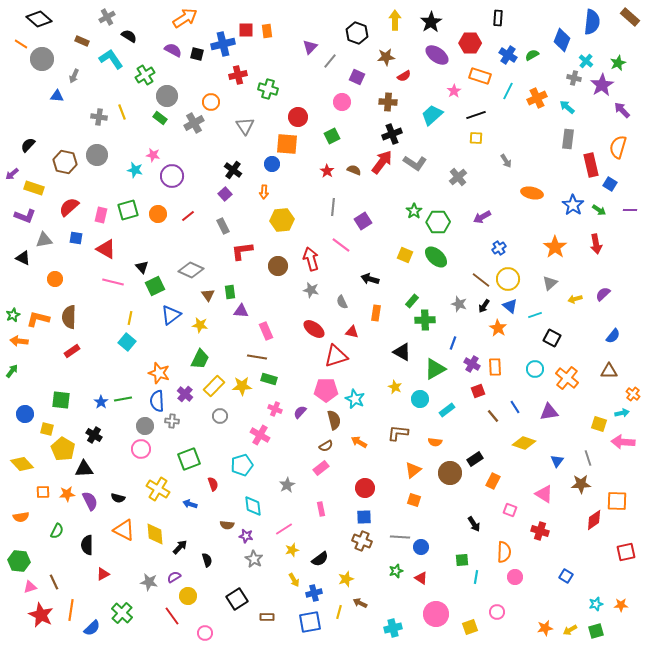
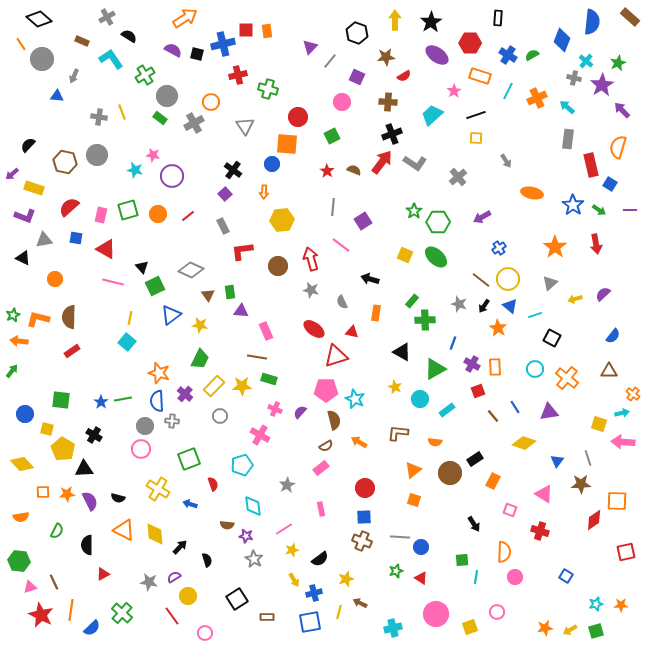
orange line at (21, 44): rotated 24 degrees clockwise
